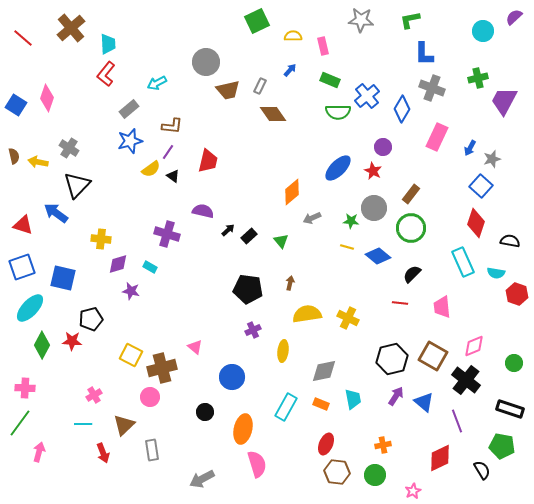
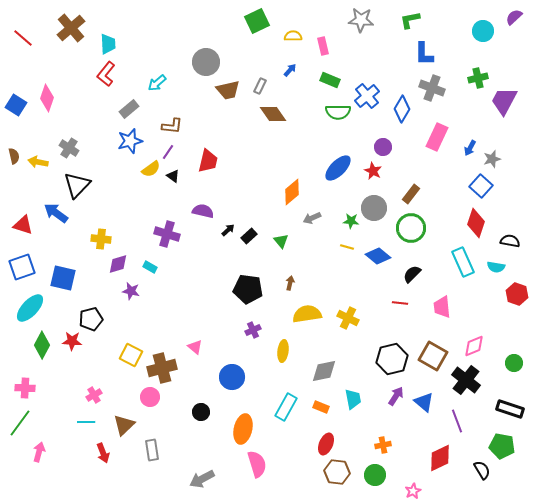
cyan arrow at (157, 83): rotated 12 degrees counterclockwise
cyan semicircle at (496, 273): moved 6 px up
orange rectangle at (321, 404): moved 3 px down
black circle at (205, 412): moved 4 px left
cyan line at (83, 424): moved 3 px right, 2 px up
